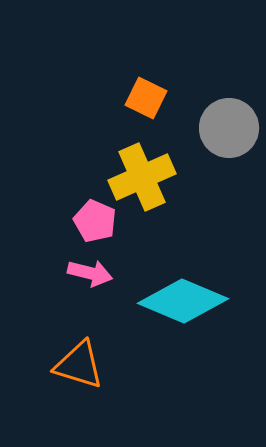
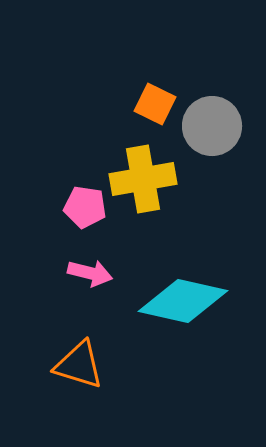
orange square: moved 9 px right, 6 px down
gray circle: moved 17 px left, 2 px up
yellow cross: moved 1 px right, 2 px down; rotated 14 degrees clockwise
pink pentagon: moved 10 px left, 14 px up; rotated 15 degrees counterclockwise
cyan diamond: rotated 10 degrees counterclockwise
